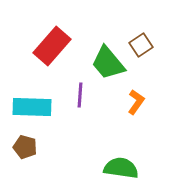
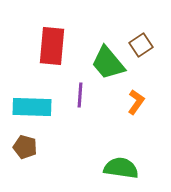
red rectangle: rotated 36 degrees counterclockwise
